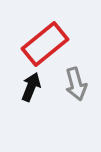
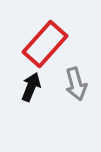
red rectangle: rotated 9 degrees counterclockwise
